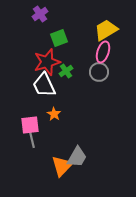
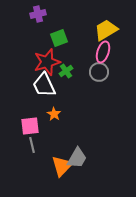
purple cross: moved 2 px left; rotated 21 degrees clockwise
pink square: moved 1 px down
gray line: moved 5 px down
gray trapezoid: moved 1 px down
